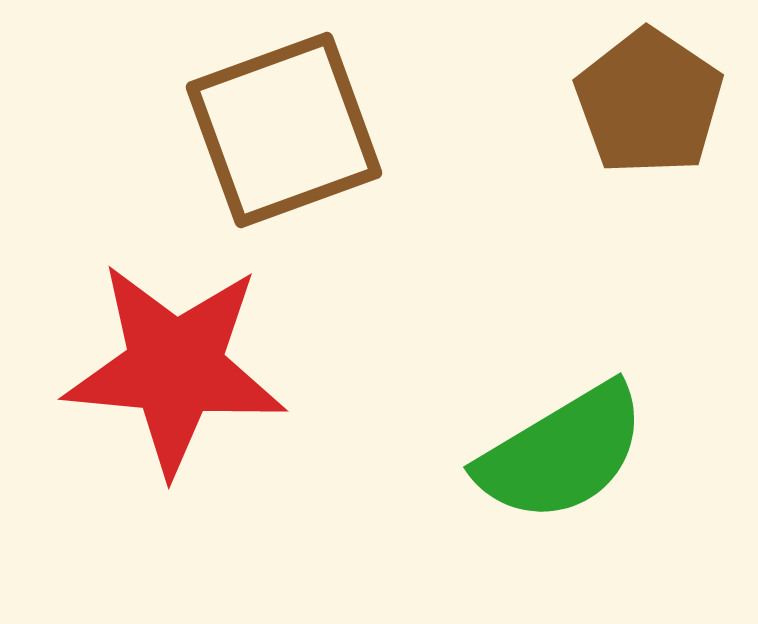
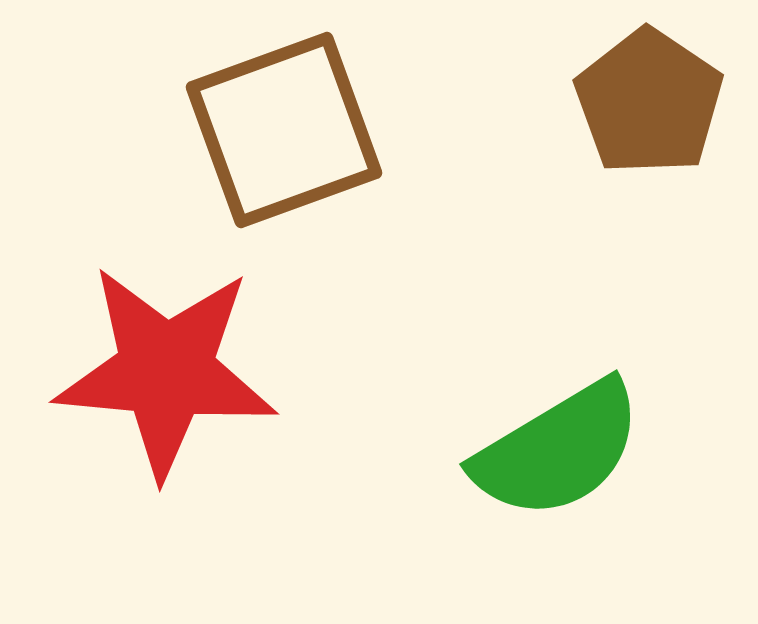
red star: moved 9 px left, 3 px down
green semicircle: moved 4 px left, 3 px up
